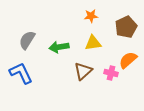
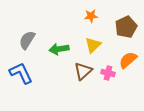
yellow triangle: moved 2 px down; rotated 36 degrees counterclockwise
green arrow: moved 2 px down
pink cross: moved 3 px left
